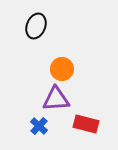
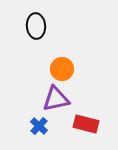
black ellipse: rotated 25 degrees counterclockwise
purple triangle: rotated 8 degrees counterclockwise
